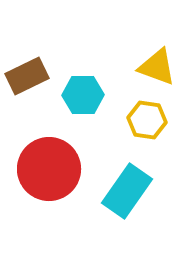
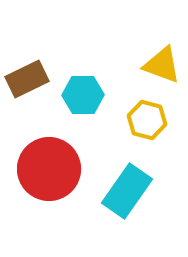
yellow triangle: moved 5 px right, 2 px up
brown rectangle: moved 3 px down
yellow hexagon: rotated 6 degrees clockwise
